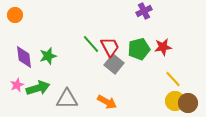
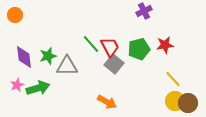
red star: moved 2 px right, 2 px up
gray triangle: moved 33 px up
